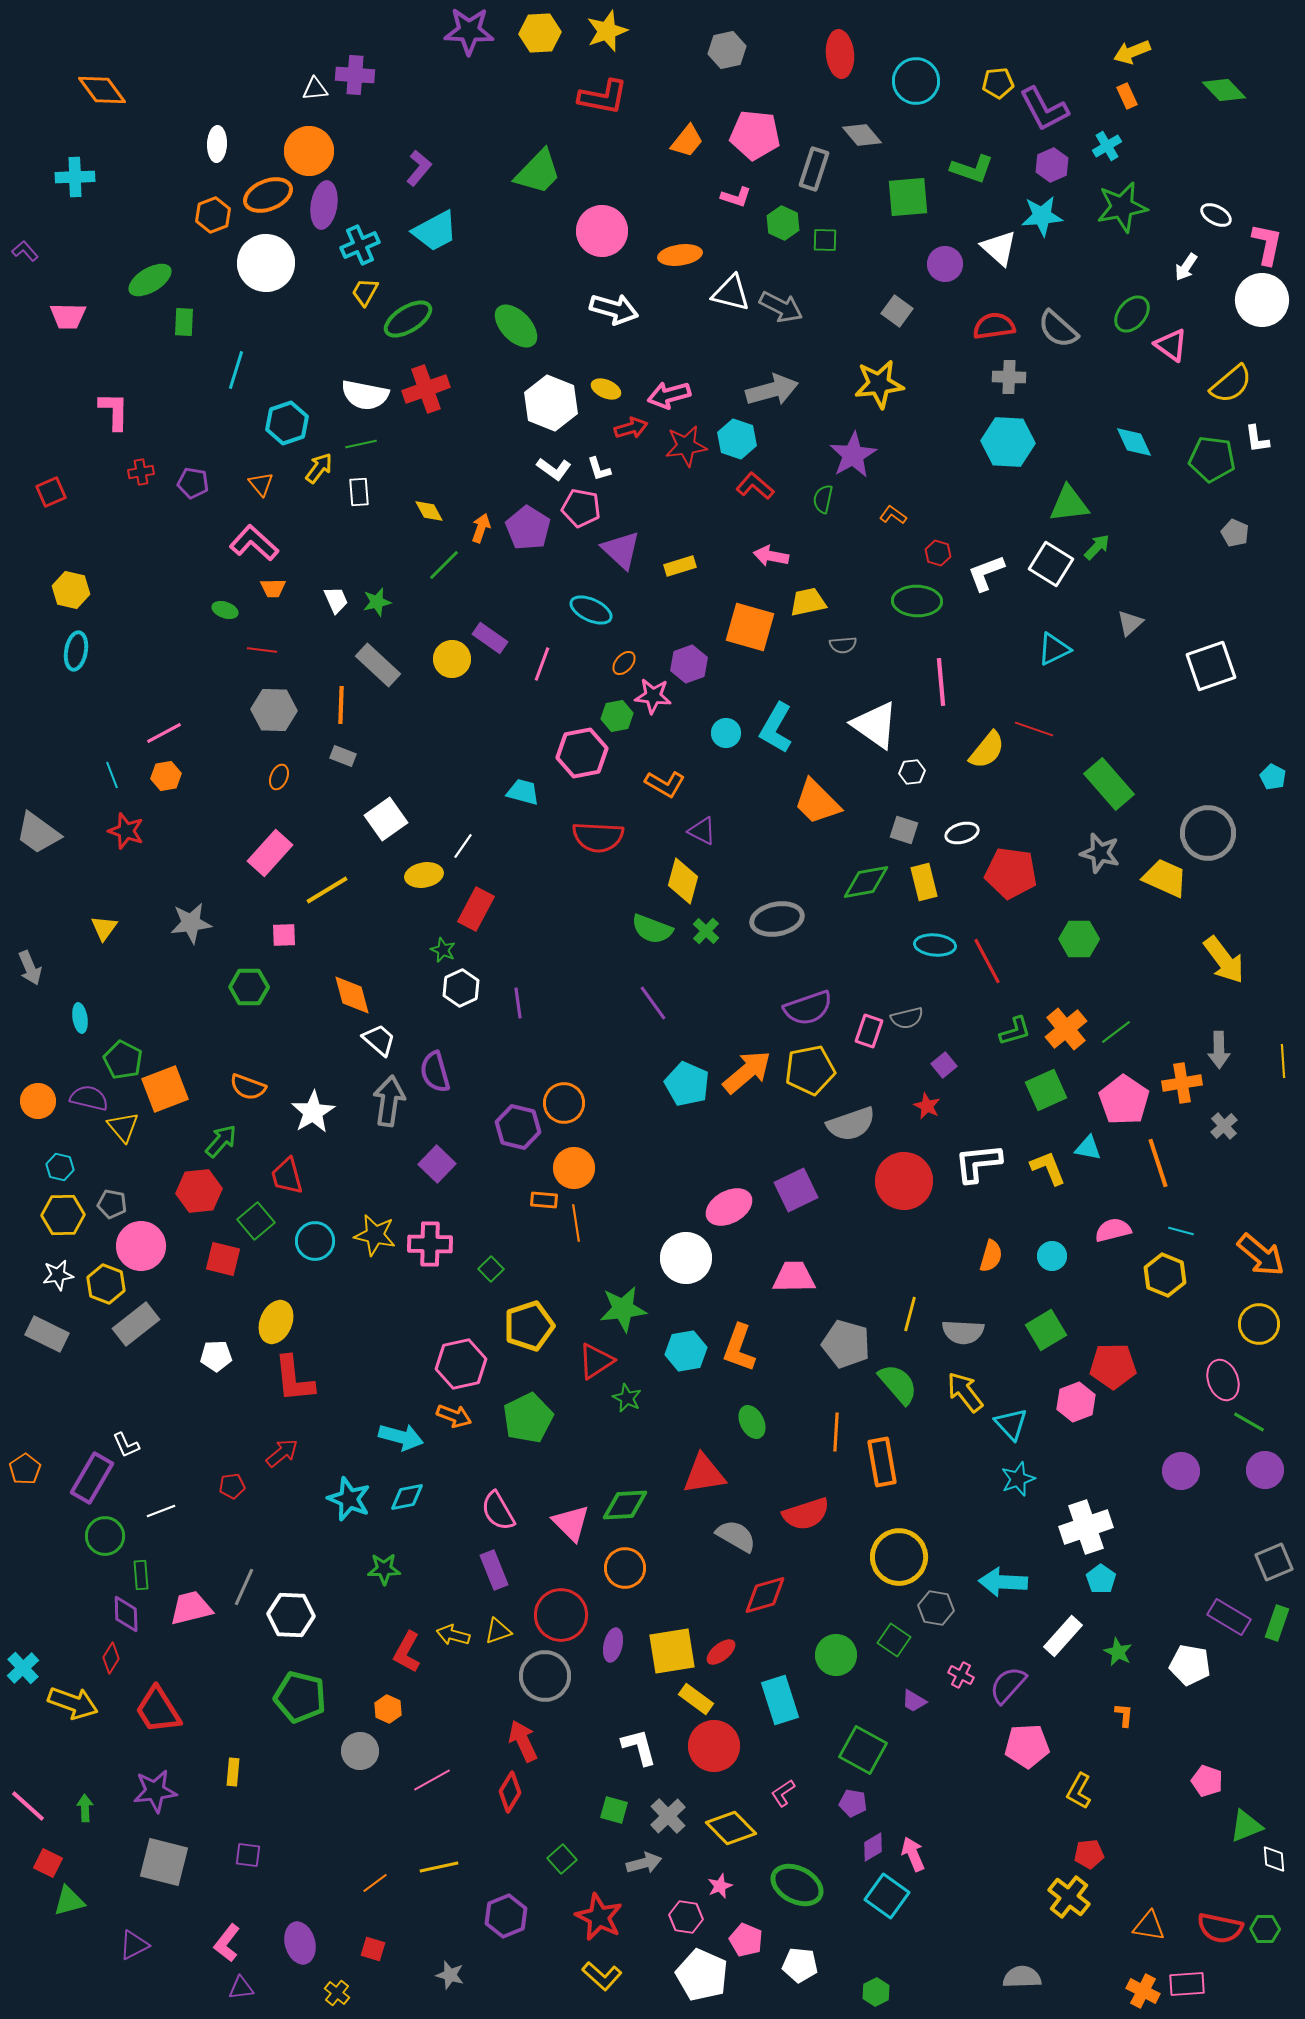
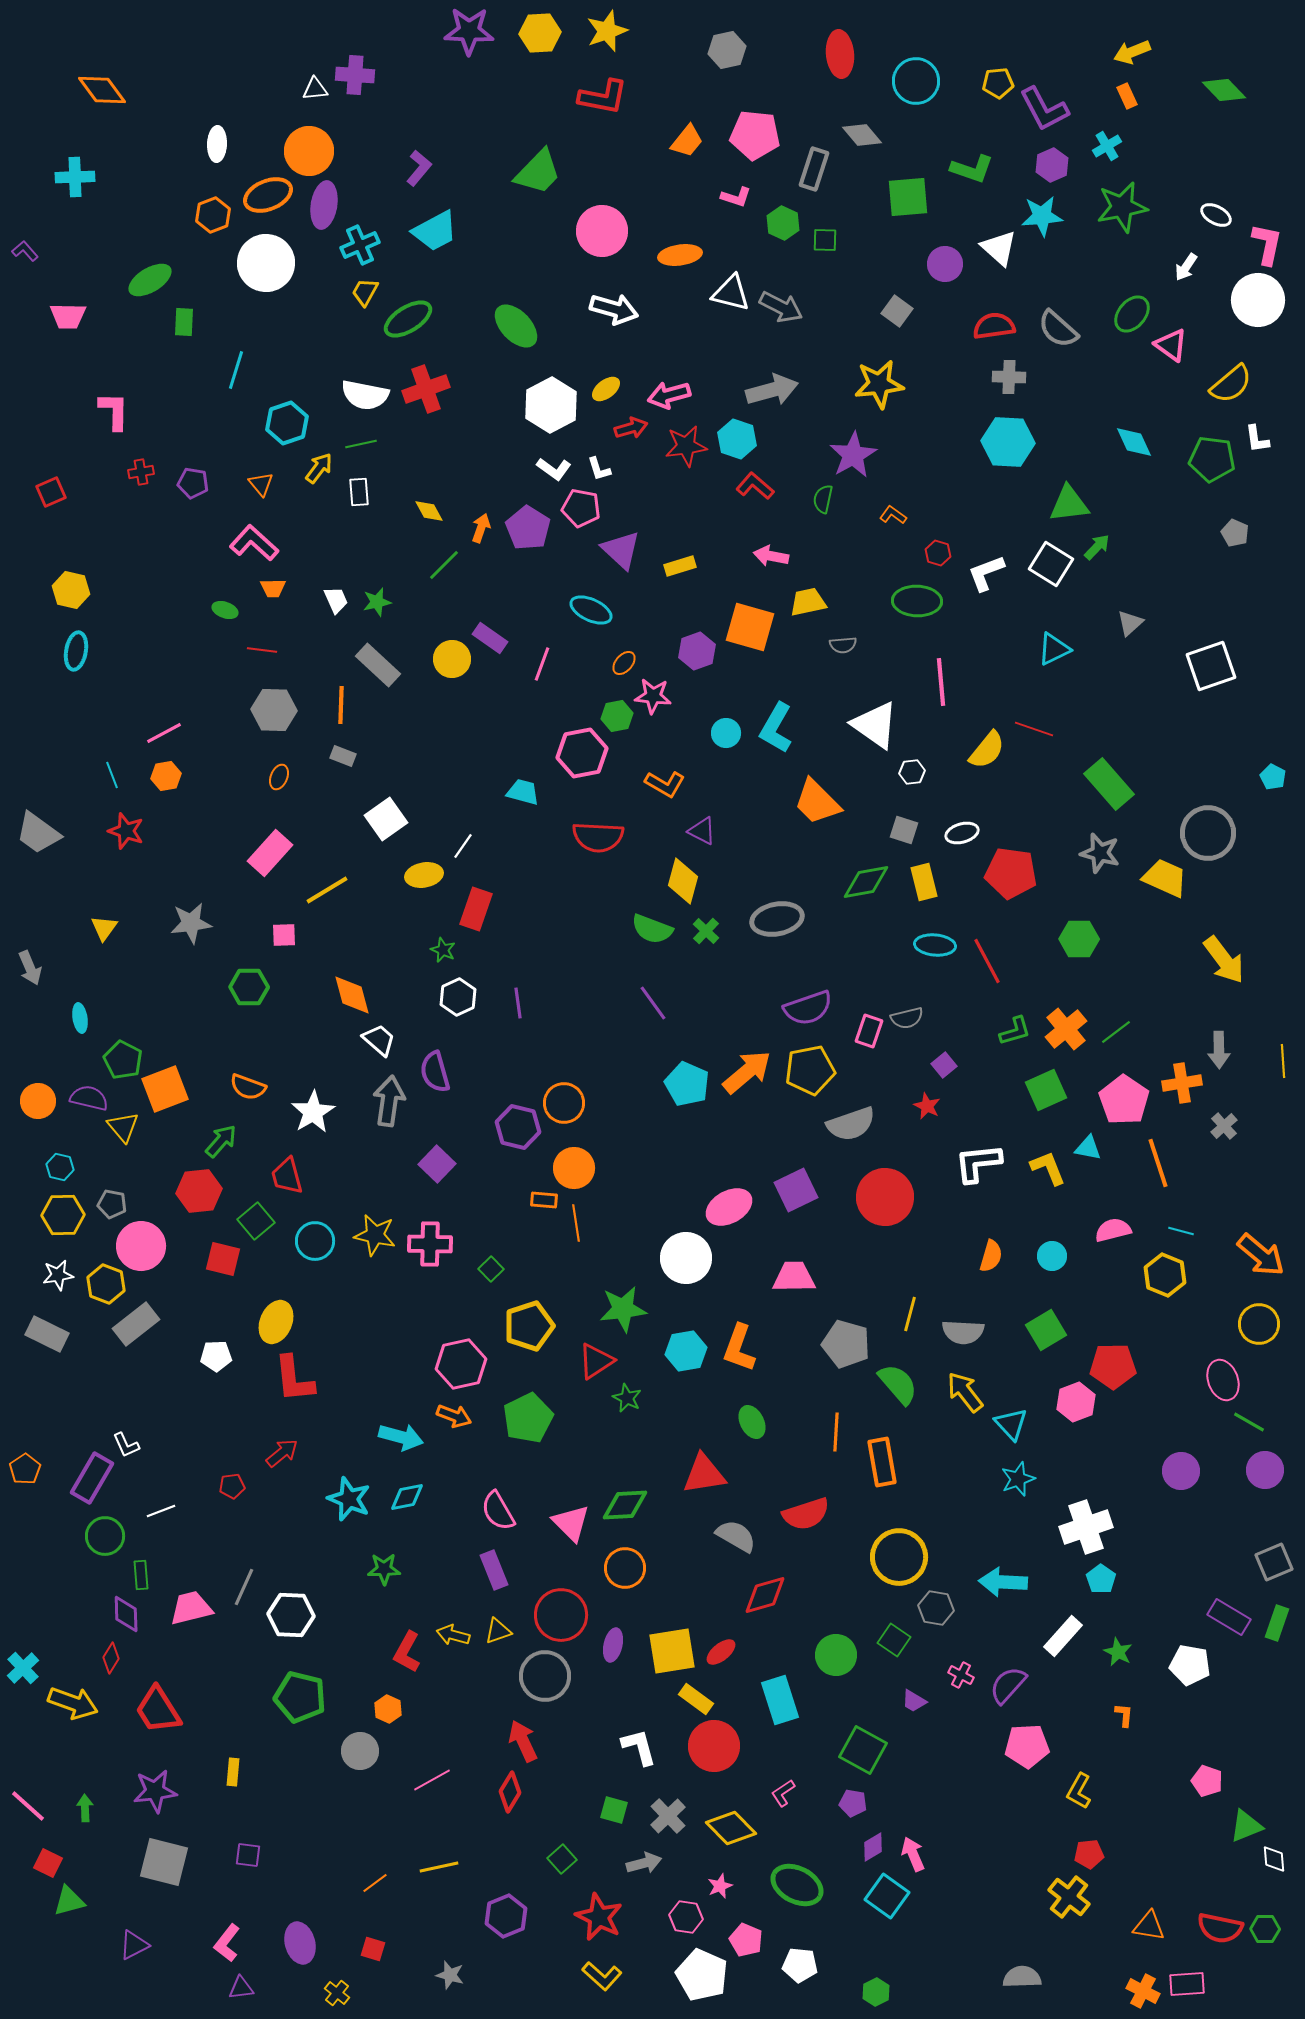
white circle at (1262, 300): moved 4 px left
yellow ellipse at (606, 389): rotated 60 degrees counterclockwise
white hexagon at (551, 403): moved 2 px down; rotated 10 degrees clockwise
purple hexagon at (689, 664): moved 8 px right, 13 px up
red rectangle at (476, 909): rotated 9 degrees counterclockwise
white hexagon at (461, 988): moved 3 px left, 9 px down
red circle at (904, 1181): moved 19 px left, 16 px down
